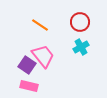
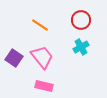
red circle: moved 1 px right, 2 px up
pink trapezoid: moved 1 px left, 1 px down
purple square: moved 13 px left, 7 px up
pink rectangle: moved 15 px right
